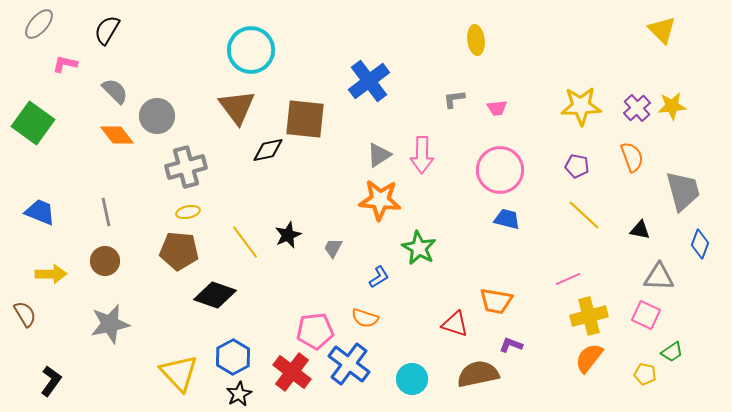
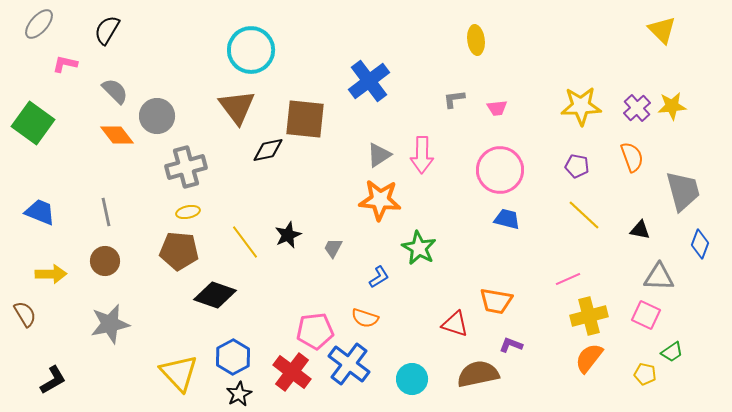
black L-shape at (51, 381): moved 2 px right, 1 px up; rotated 24 degrees clockwise
